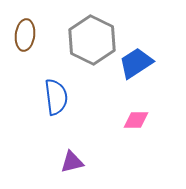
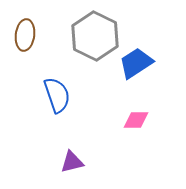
gray hexagon: moved 3 px right, 4 px up
blue semicircle: moved 1 px right, 2 px up; rotated 12 degrees counterclockwise
